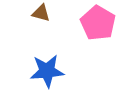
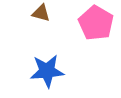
pink pentagon: moved 2 px left
